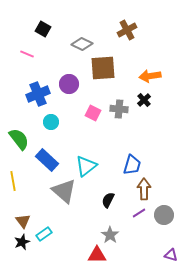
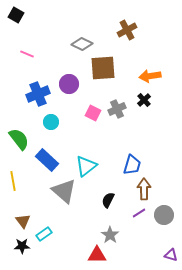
black square: moved 27 px left, 14 px up
gray cross: moved 2 px left; rotated 30 degrees counterclockwise
black star: moved 4 px down; rotated 21 degrees clockwise
